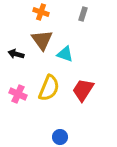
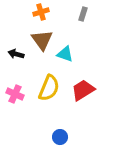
orange cross: rotated 35 degrees counterclockwise
red trapezoid: rotated 25 degrees clockwise
pink cross: moved 3 px left
